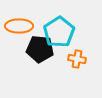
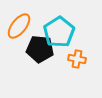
orange ellipse: rotated 52 degrees counterclockwise
